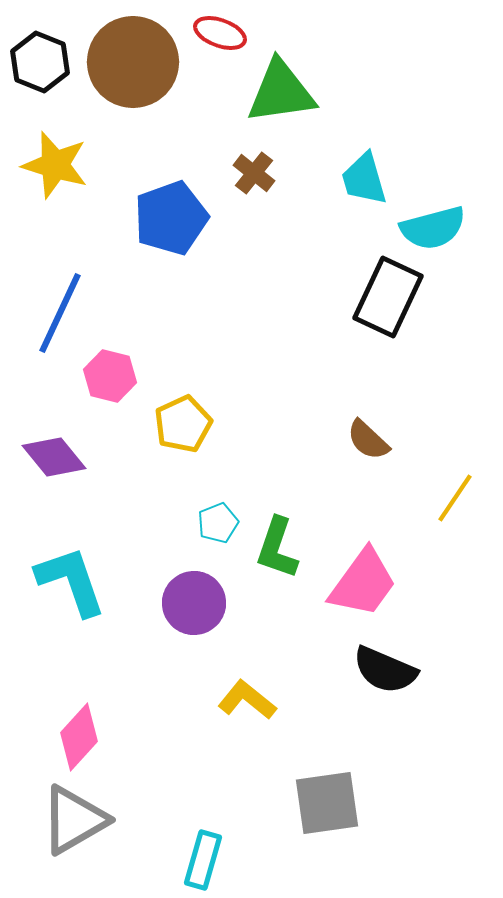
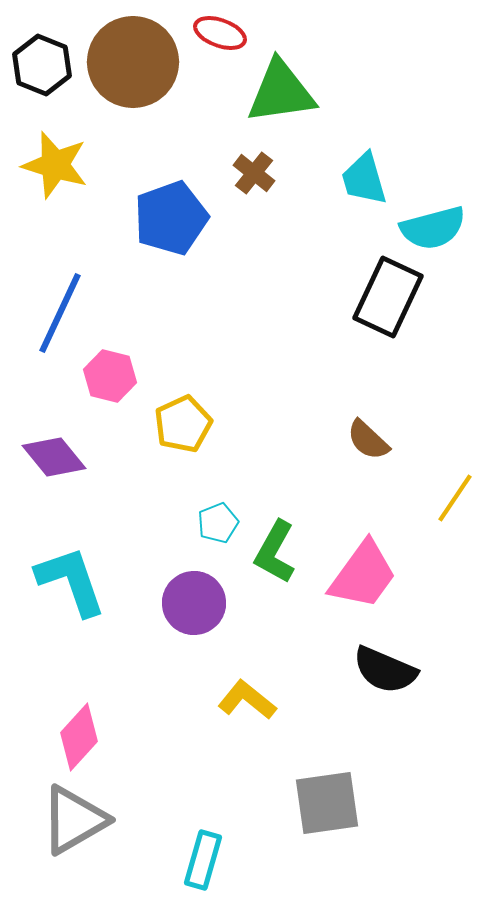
black hexagon: moved 2 px right, 3 px down
green L-shape: moved 2 px left, 4 px down; rotated 10 degrees clockwise
pink trapezoid: moved 8 px up
